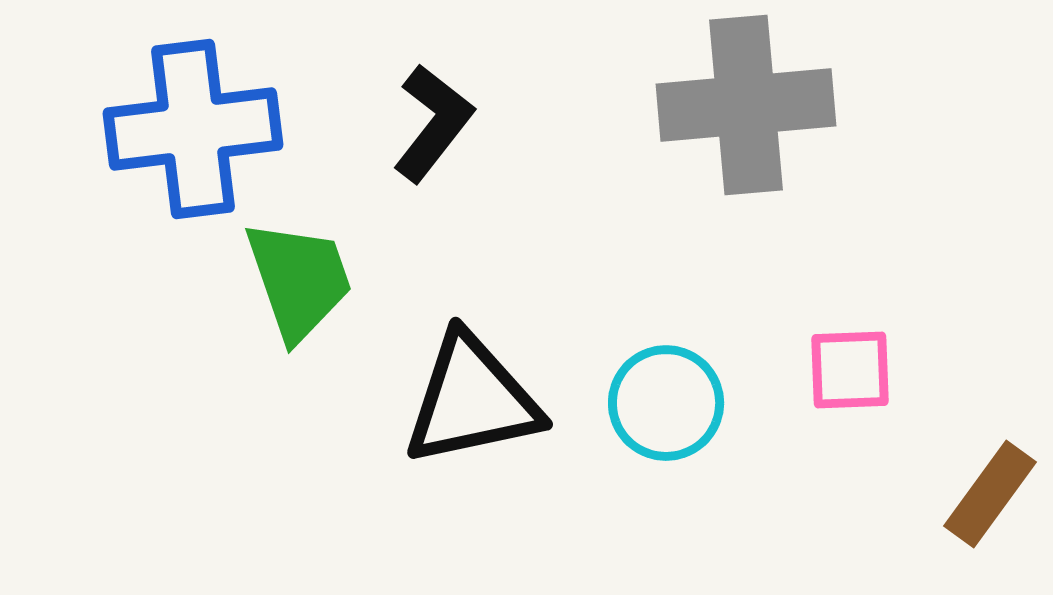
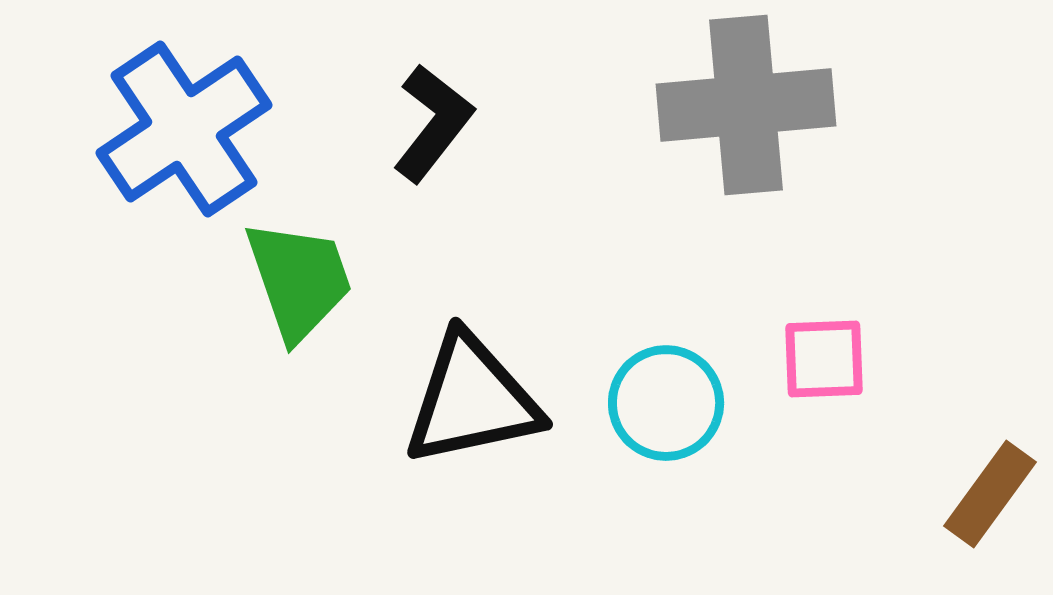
blue cross: moved 9 px left; rotated 27 degrees counterclockwise
pink square: moved 26 px left, 11 px up
